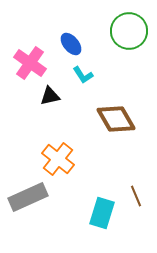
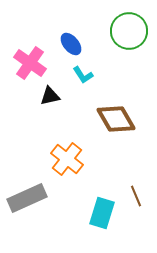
orange cross: moved 9 px right
gray rectangle: moved 1 px left, 1 px down
